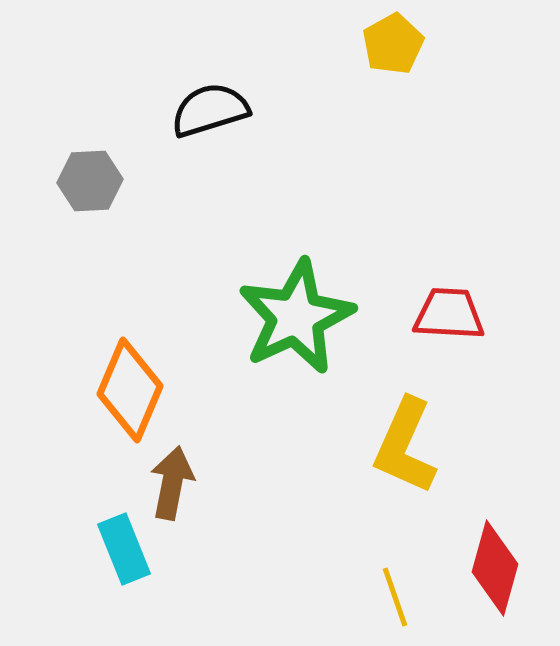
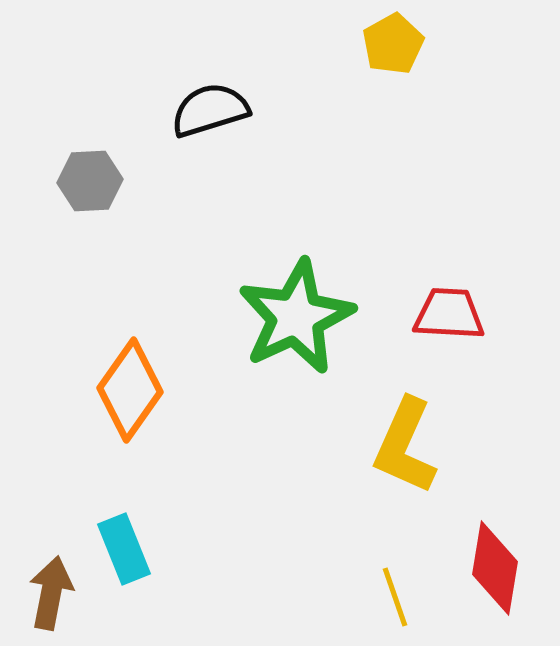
orange diamond: rotated 12 degrees clockwise
brown arrow: moved 121 px left, 110 px down
red diamond: rotated 6 degrees counterclockwise
